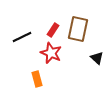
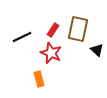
black triangle: moved 8 px up
orange rectangle: moved 2 px right
